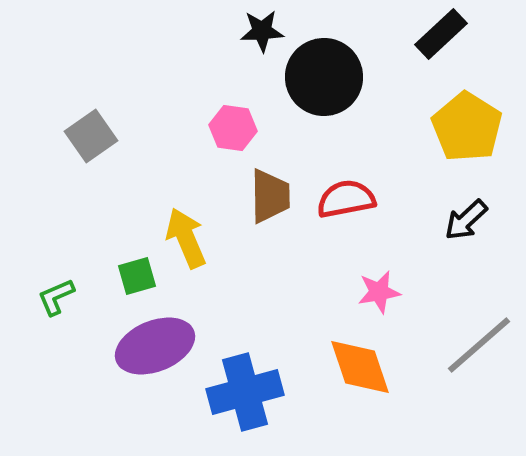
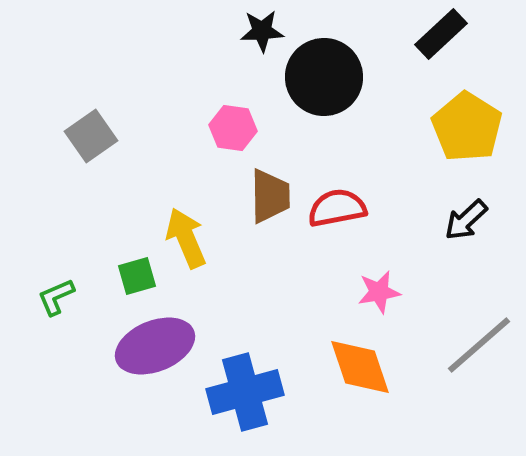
red semicircle: moved 9 px left, 9 px down
